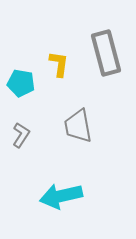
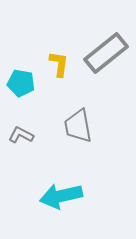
gray rectangle: rotated 66 degrees clockwise
gray L-shape: rotated 95 degrees counterclockwise
